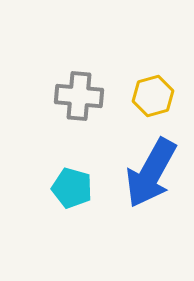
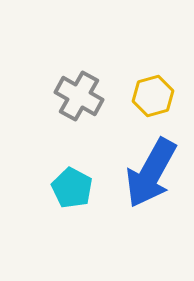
gray cross: rotated 24 degrees clockwise
cyan pentagon: rotated 12 degrees clockwise
